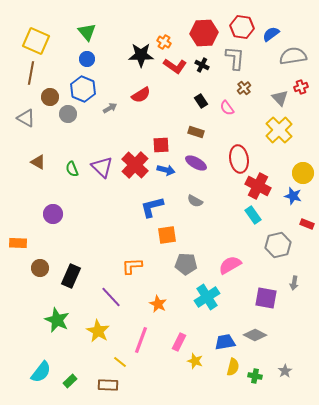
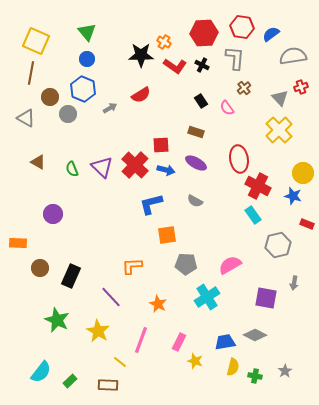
blue L-shape at (152, 207): moved 1 px left, 3 px up
